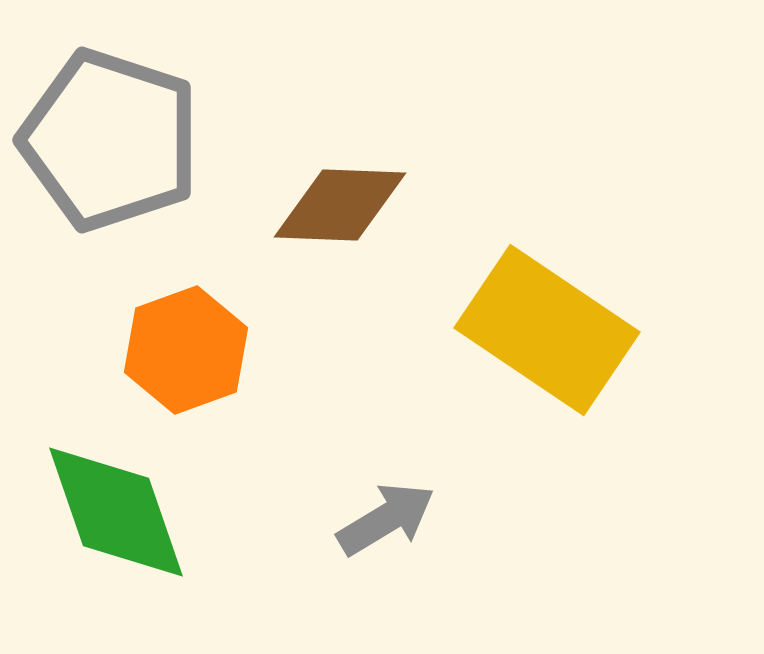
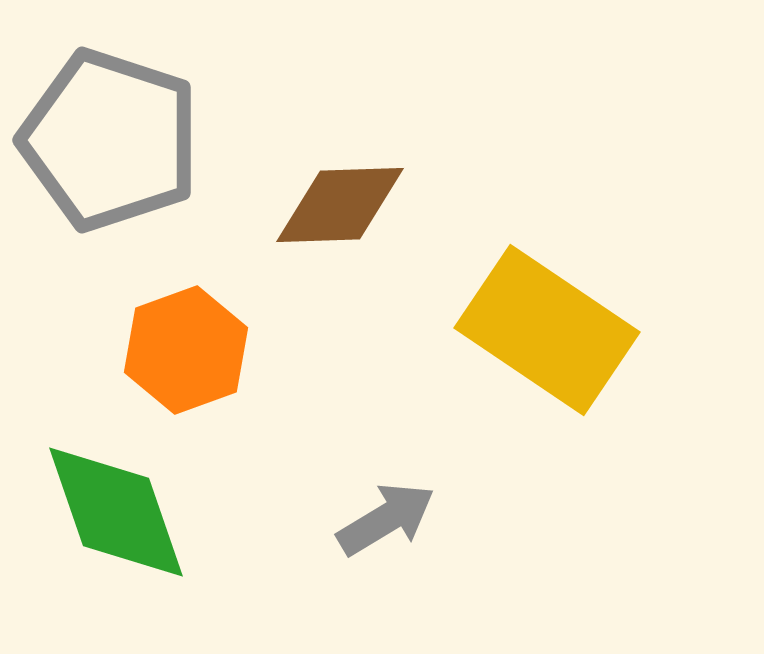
brown diamond: rotated 4 degrees counterclockwise
